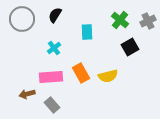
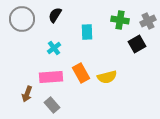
green cross: rotated 30 degrees counterclockwise
black square: moved 7 px right, 3 px up
yellow semicircle: moved 1 px left, 1 px down
brown arrow: rotated 56 degrees counterclockwise
